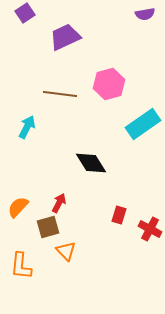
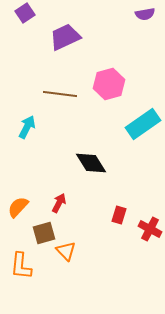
brown square: moved 4 px left, 6 px down
